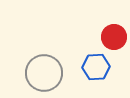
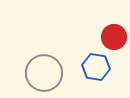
blue hexagon: rotated 12 degrees clockwise
